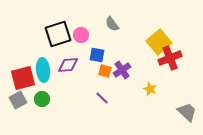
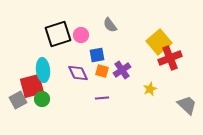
gray semicircle: moved 2 px left, 1 px down
blue square: rotated 21 degrees counterclockwise
purple diamond: moved 10 px right, 8 px down; rotated 70 degrees clockwise
orange square: moved 3 px left
red square: moved 9 px right, 8 px down
yellow star: rotated 24 degrees clockwise
purple line: rotated 48 degrees counterclockwise
gray trapezoid: moved 7 px up
